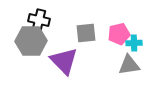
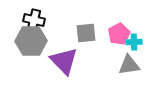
black cross: moved 5 px left
pink pentagon: rotated 15 degrees counterclockwise
cyan cross: moved 1 px up
